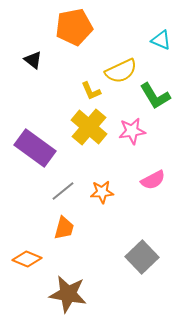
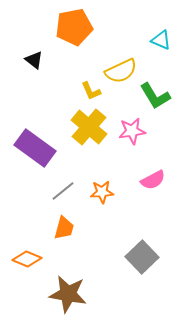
black triangle: moved 1 px right
